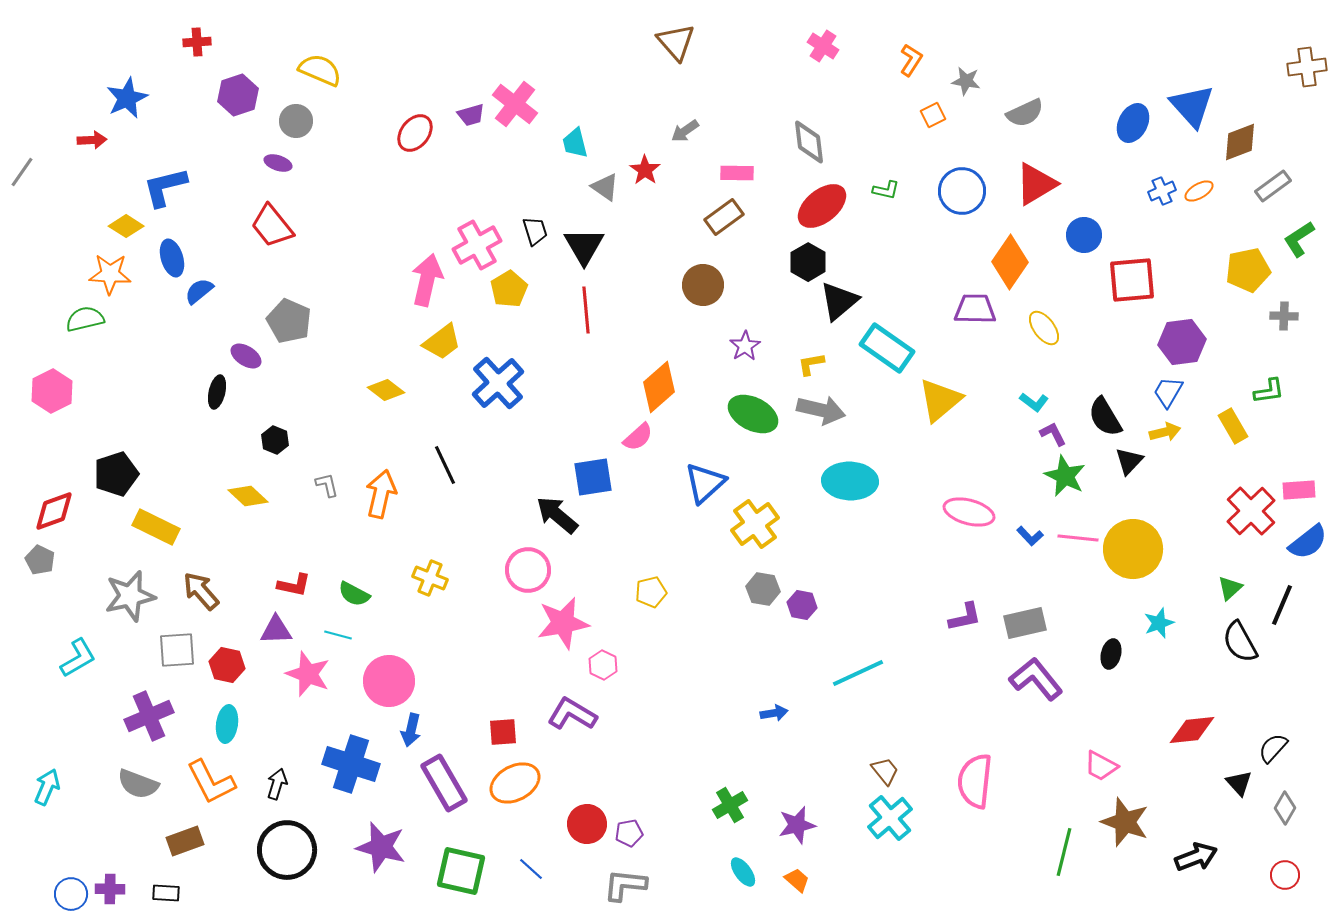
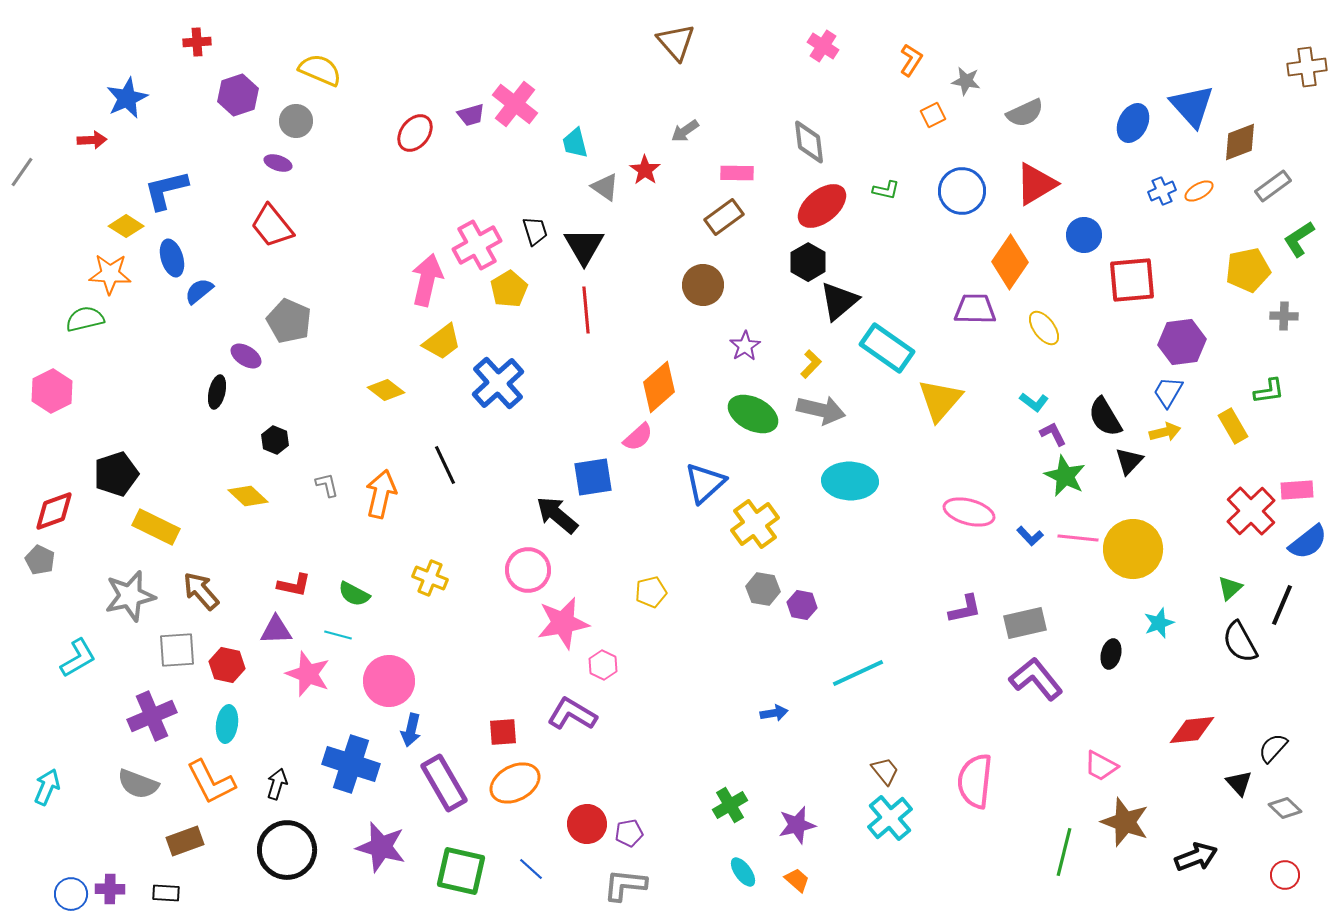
blue L-shape at (165, 187): moved 1 px right, 3 px down
yellow L-shape at (811, 364): rotated 144 degrees clockwise
yellow triangle at (940, 400): rotated 9 degrees counterclockwise
pink rectangle at (1299, 490): moved 2 px left
purple L-shape at (965, 617): moved 8 px up
purple cross at (149, 716): moved 3 px right
gray diamond at (1285, 808): rotated 76 degrees counterclockwise
